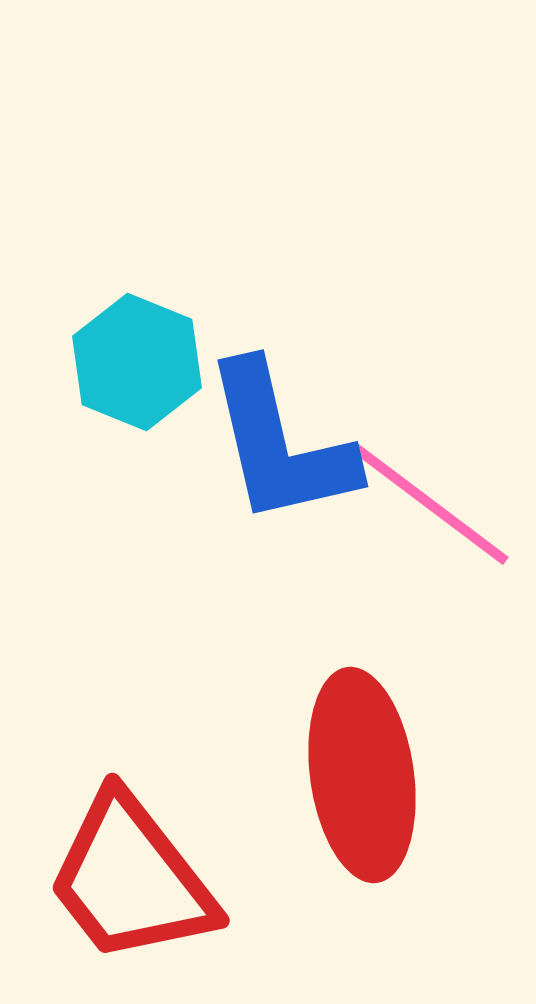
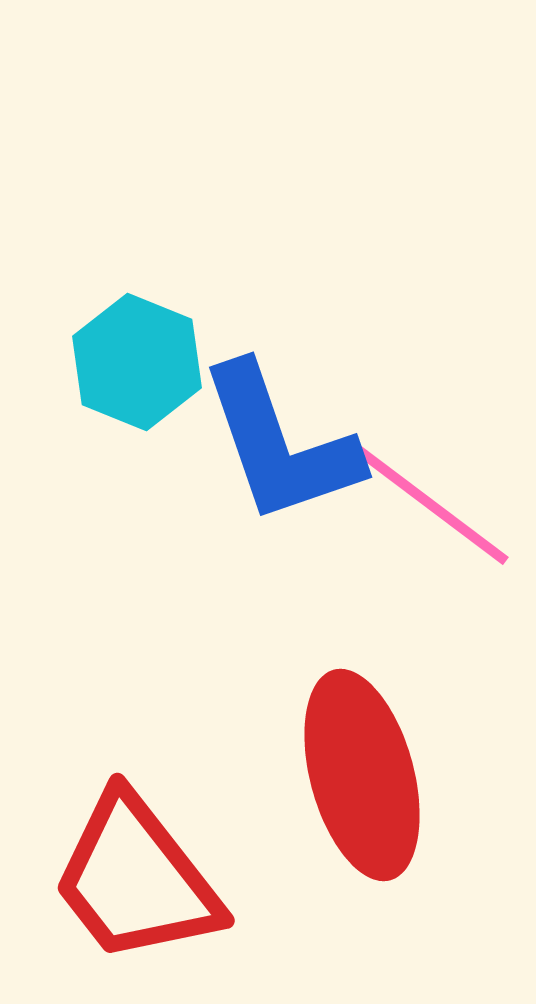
blue L-shape: rotated 6 degrees counterclockwise
red ellipse: rotated 7 degrees counterclockwise
red trapezoid: moved 5 px right
